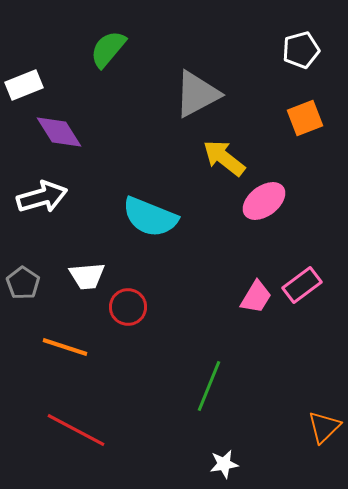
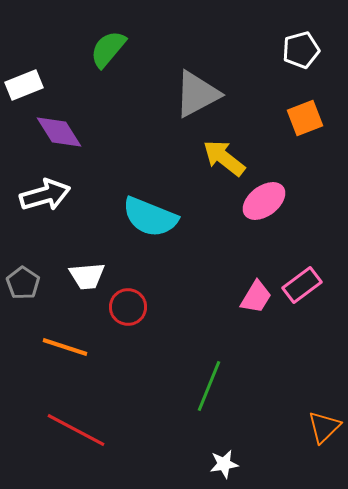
white arrow: moved 3 px right, 2 px up
